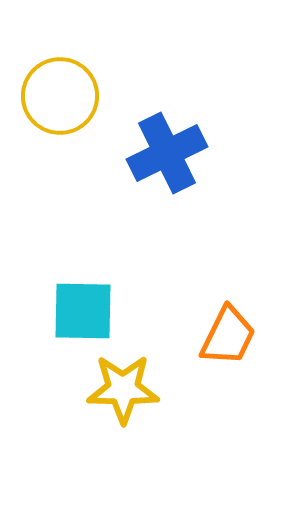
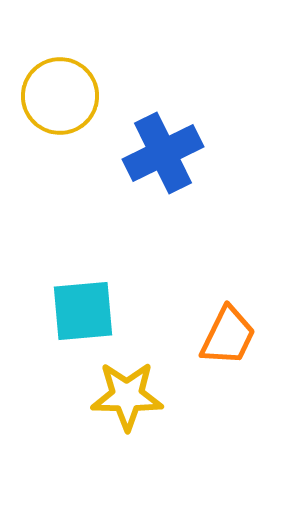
blue cross: moved 4 px left
cyan square: rotated 6 degrees counterclockwise
yellow star: moved 4 px right, 7 px down
